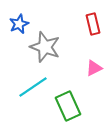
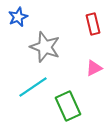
blue star: moved 1 px left, 7 px up
